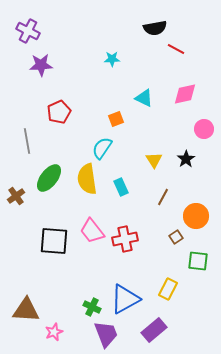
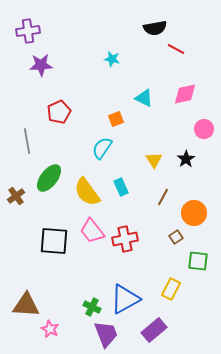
purple cross: rotated 35 degrees counterclockwise
cyan star: rotated 14 degrees clockwise
yellow semicircle: moved 13 px down; rotated 28 degrees counterclockwise
orange circle: moved 2 px left, 3 px up
yellow rectangle: moved 3 px right
brown triangle: moved 5 px up
pink star: moved 4 px left, 3 px up; rotated 24 degrees counterclockwise
